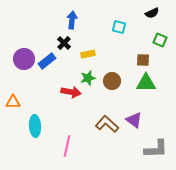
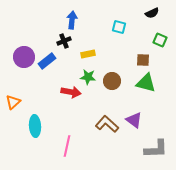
black cross: moved 2 px up; rotated 24 degrees clockwise
purple circle: moved 2 px up
green star: moved 1 px up; rotated 21 degrees clockwise
green triangle: rotated 15 degrees clockwise
orange triangle: rotated 42 degrees counterclockwise
